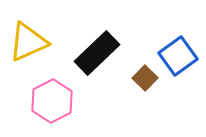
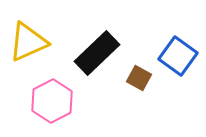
blue square: rotated 18 degrees counterclockwise
brown square: moved 6 px left; rotated 15 degrees counterclockwise
